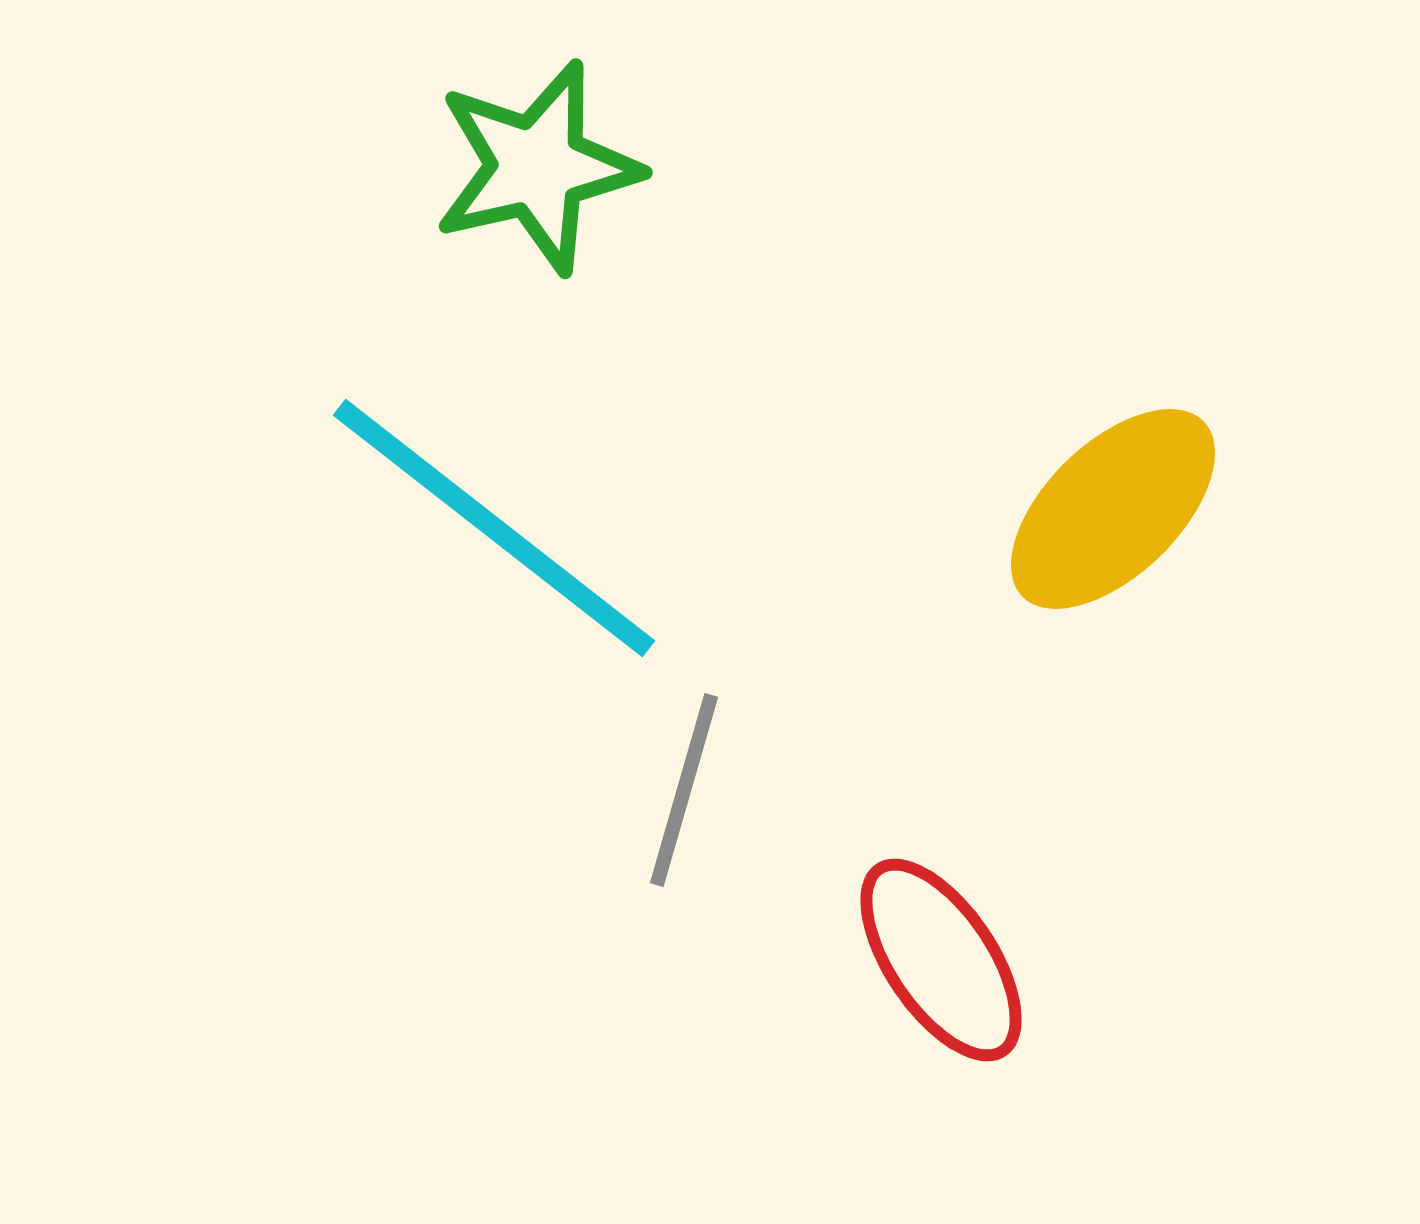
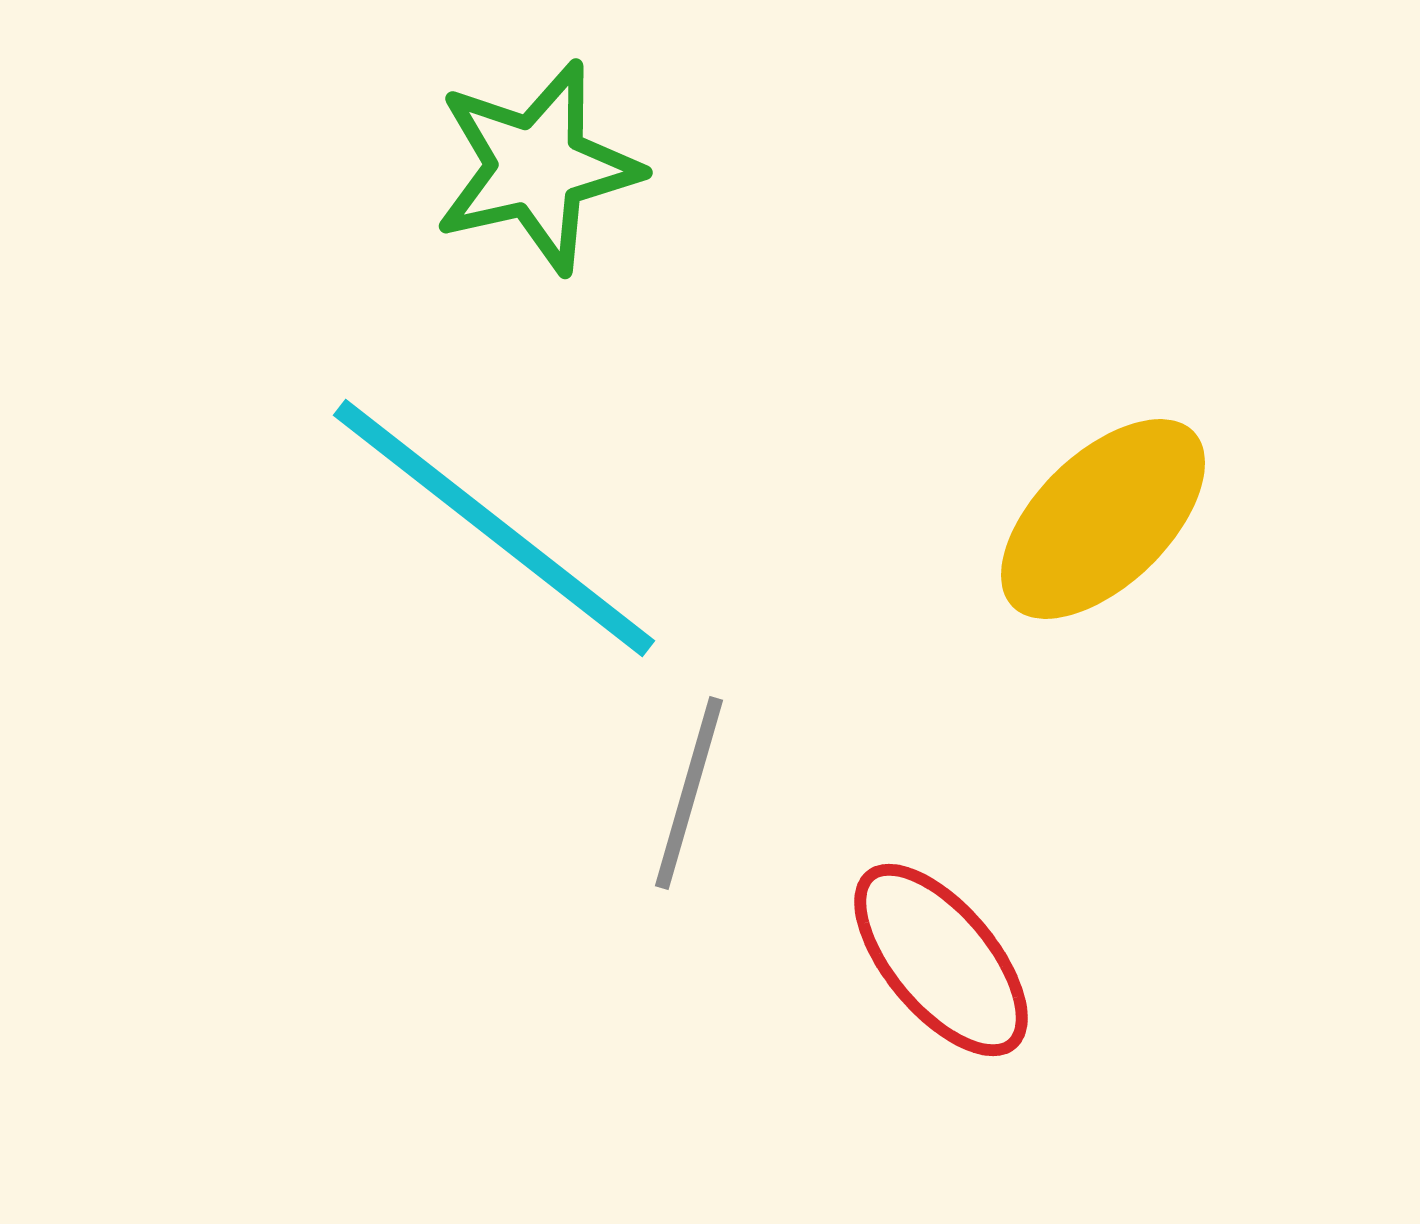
yellow ellipse: moved 10 px left, 10 px down
gray line: moved 5 px right, 3 px down
red ellipse: rotated 6 degrees counterclockwise
